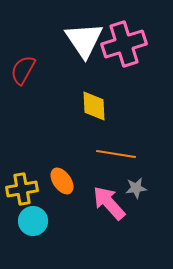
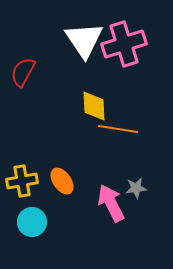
red semicircle: moved 2 px down
orange line: moved 2 px right, 25 px up
yellow cross: moved 8 px up
pink arrow: moved 2 px right; rotated 15 degrees clockwise
cyan circle: moved 1 px left, 1 px down
